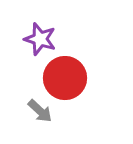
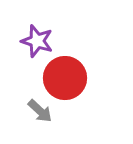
purple star: moved 3 px left, 2 px down
